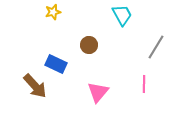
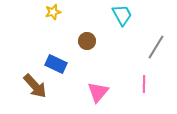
brown circle: moved 2 px left, 4 px up
